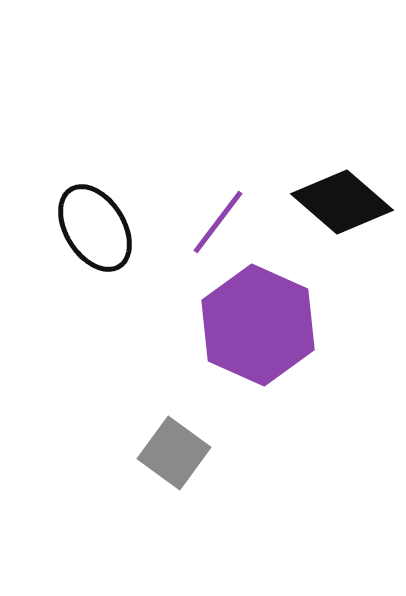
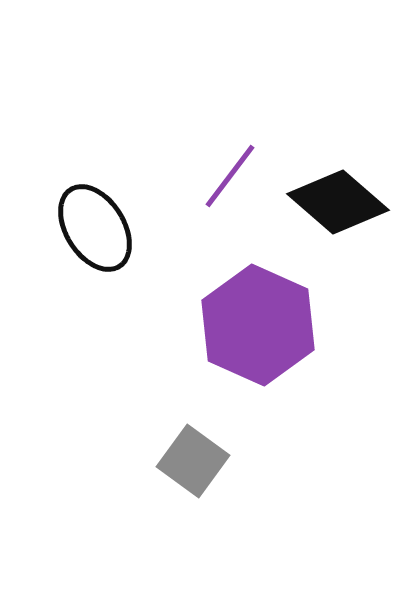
black diamond: moved 4 px left
purple line: moved 12 px right, 46 px up
gray square: moved 19 px right, 8 px down
